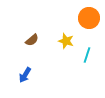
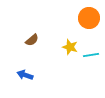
yellow star: moved 4 px right, 6 px down
cyan line: moved 4 px right; rotated 63 degrees clockwise
blue arrow: rotated 77 degrees clockwise
